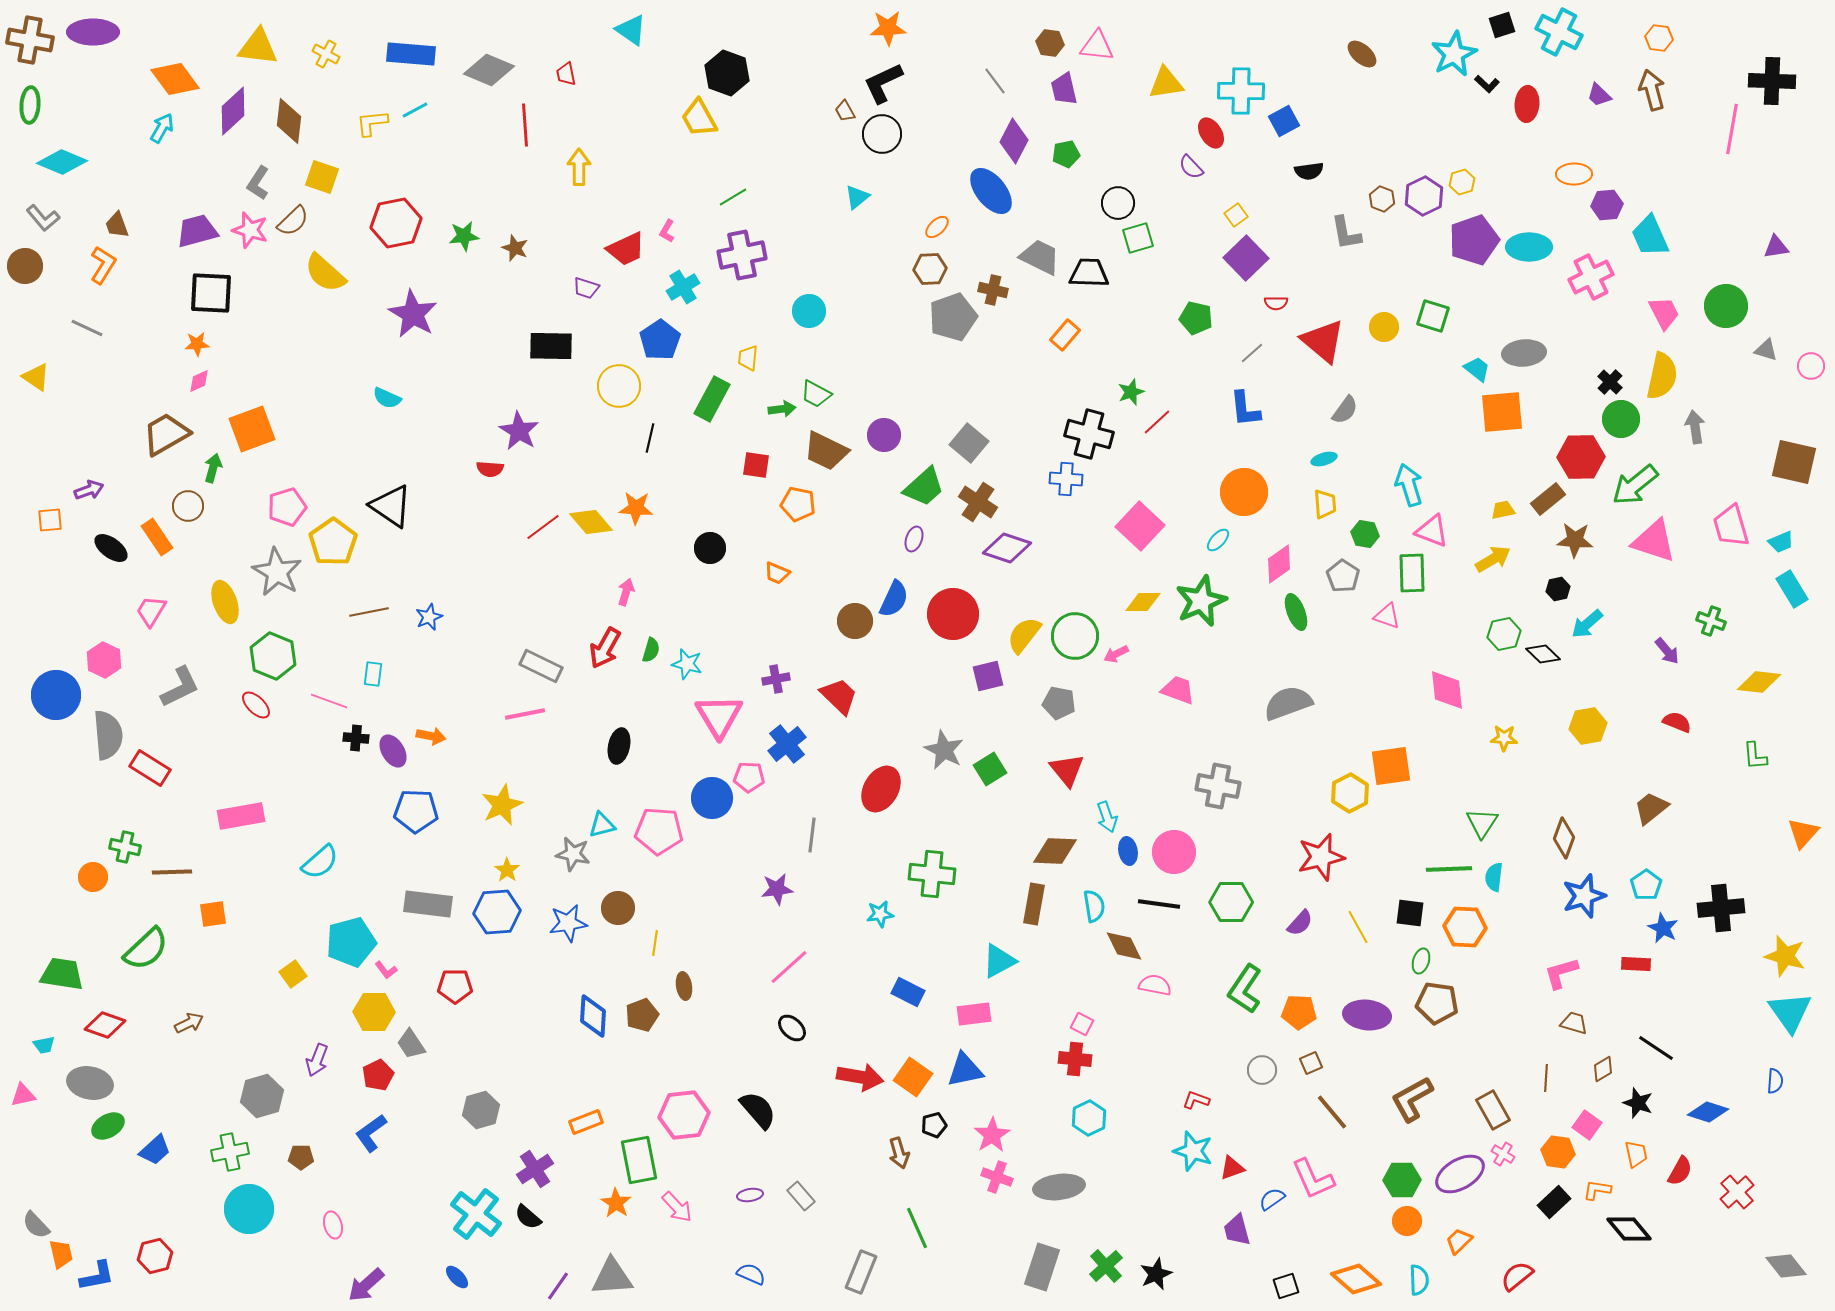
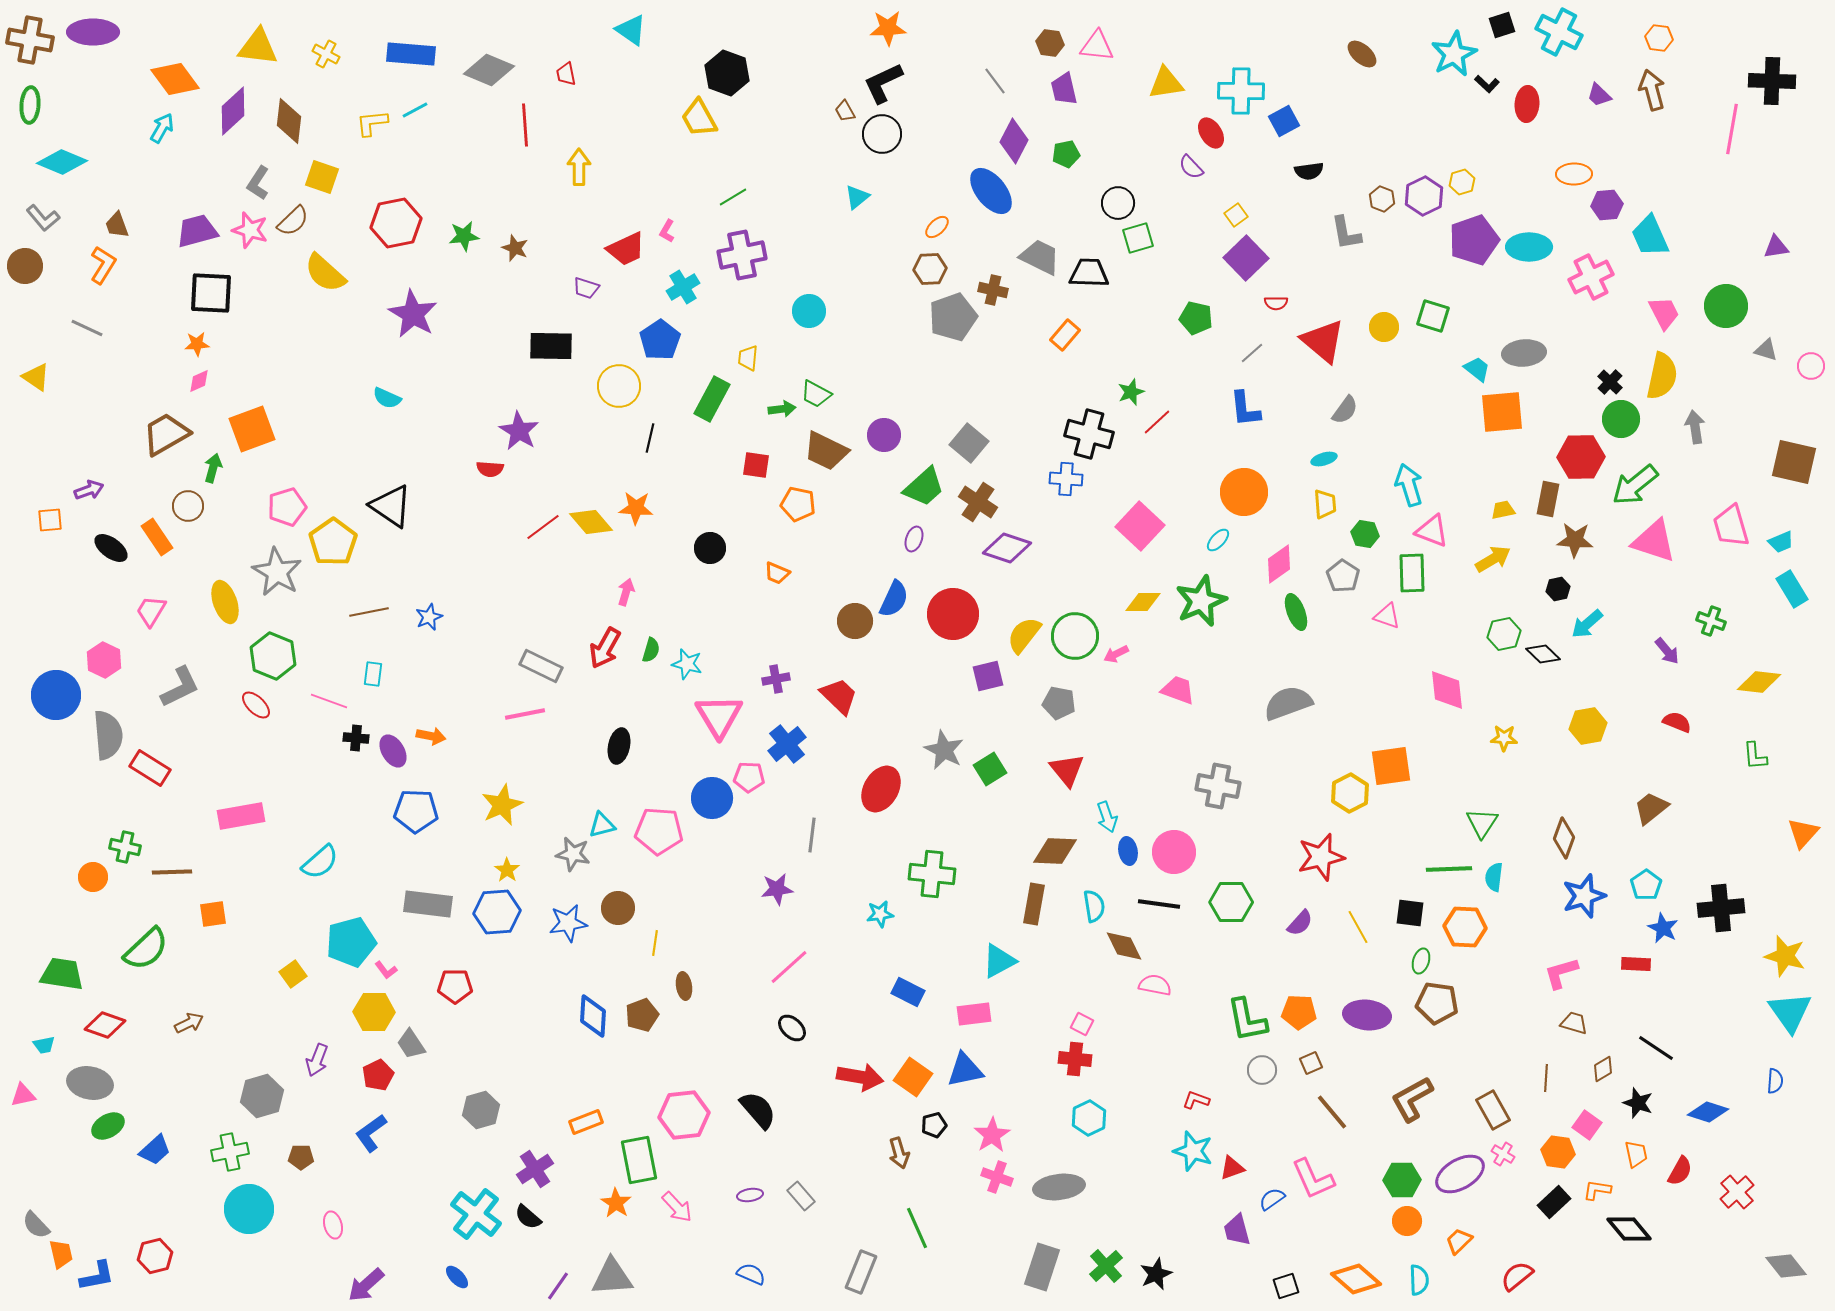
brown rectangle at (1548, 499): rotated 40 degrees counterclockwise
green L-shape at (1245, 989): moved 2 px right, 31 px down; rotated 45 degrees counterclockwise
